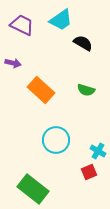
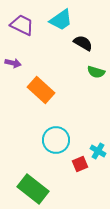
green semicircle: moved 10 px right, 18 px up
red square: moved 9 px left, 8 px up
